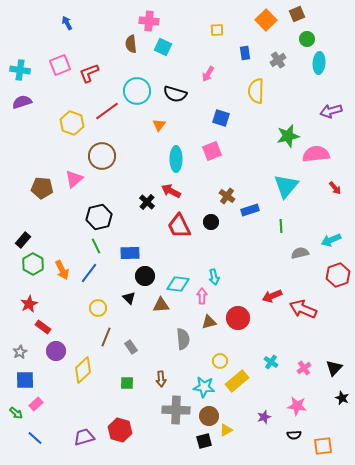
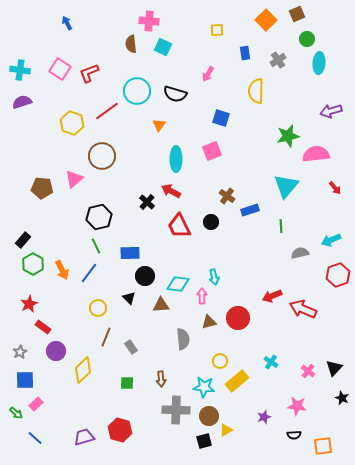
pink square at (60, 65): moved 4 px down; rotated 35 degrees counterclockwise
pink cross at (304, 368): moved 4 px right, 3 px down; rotated 16 degrees counterclockwise
